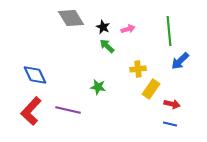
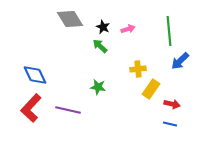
gray diamond: moved 1 px left, 1 px down
green arrow: moved 7 px left
red L-shape: moved 3 px up
